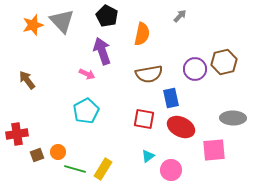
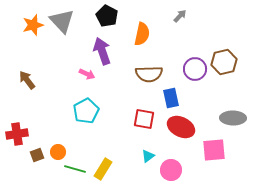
brown semicircle: rotated 8 degrees clockwise
